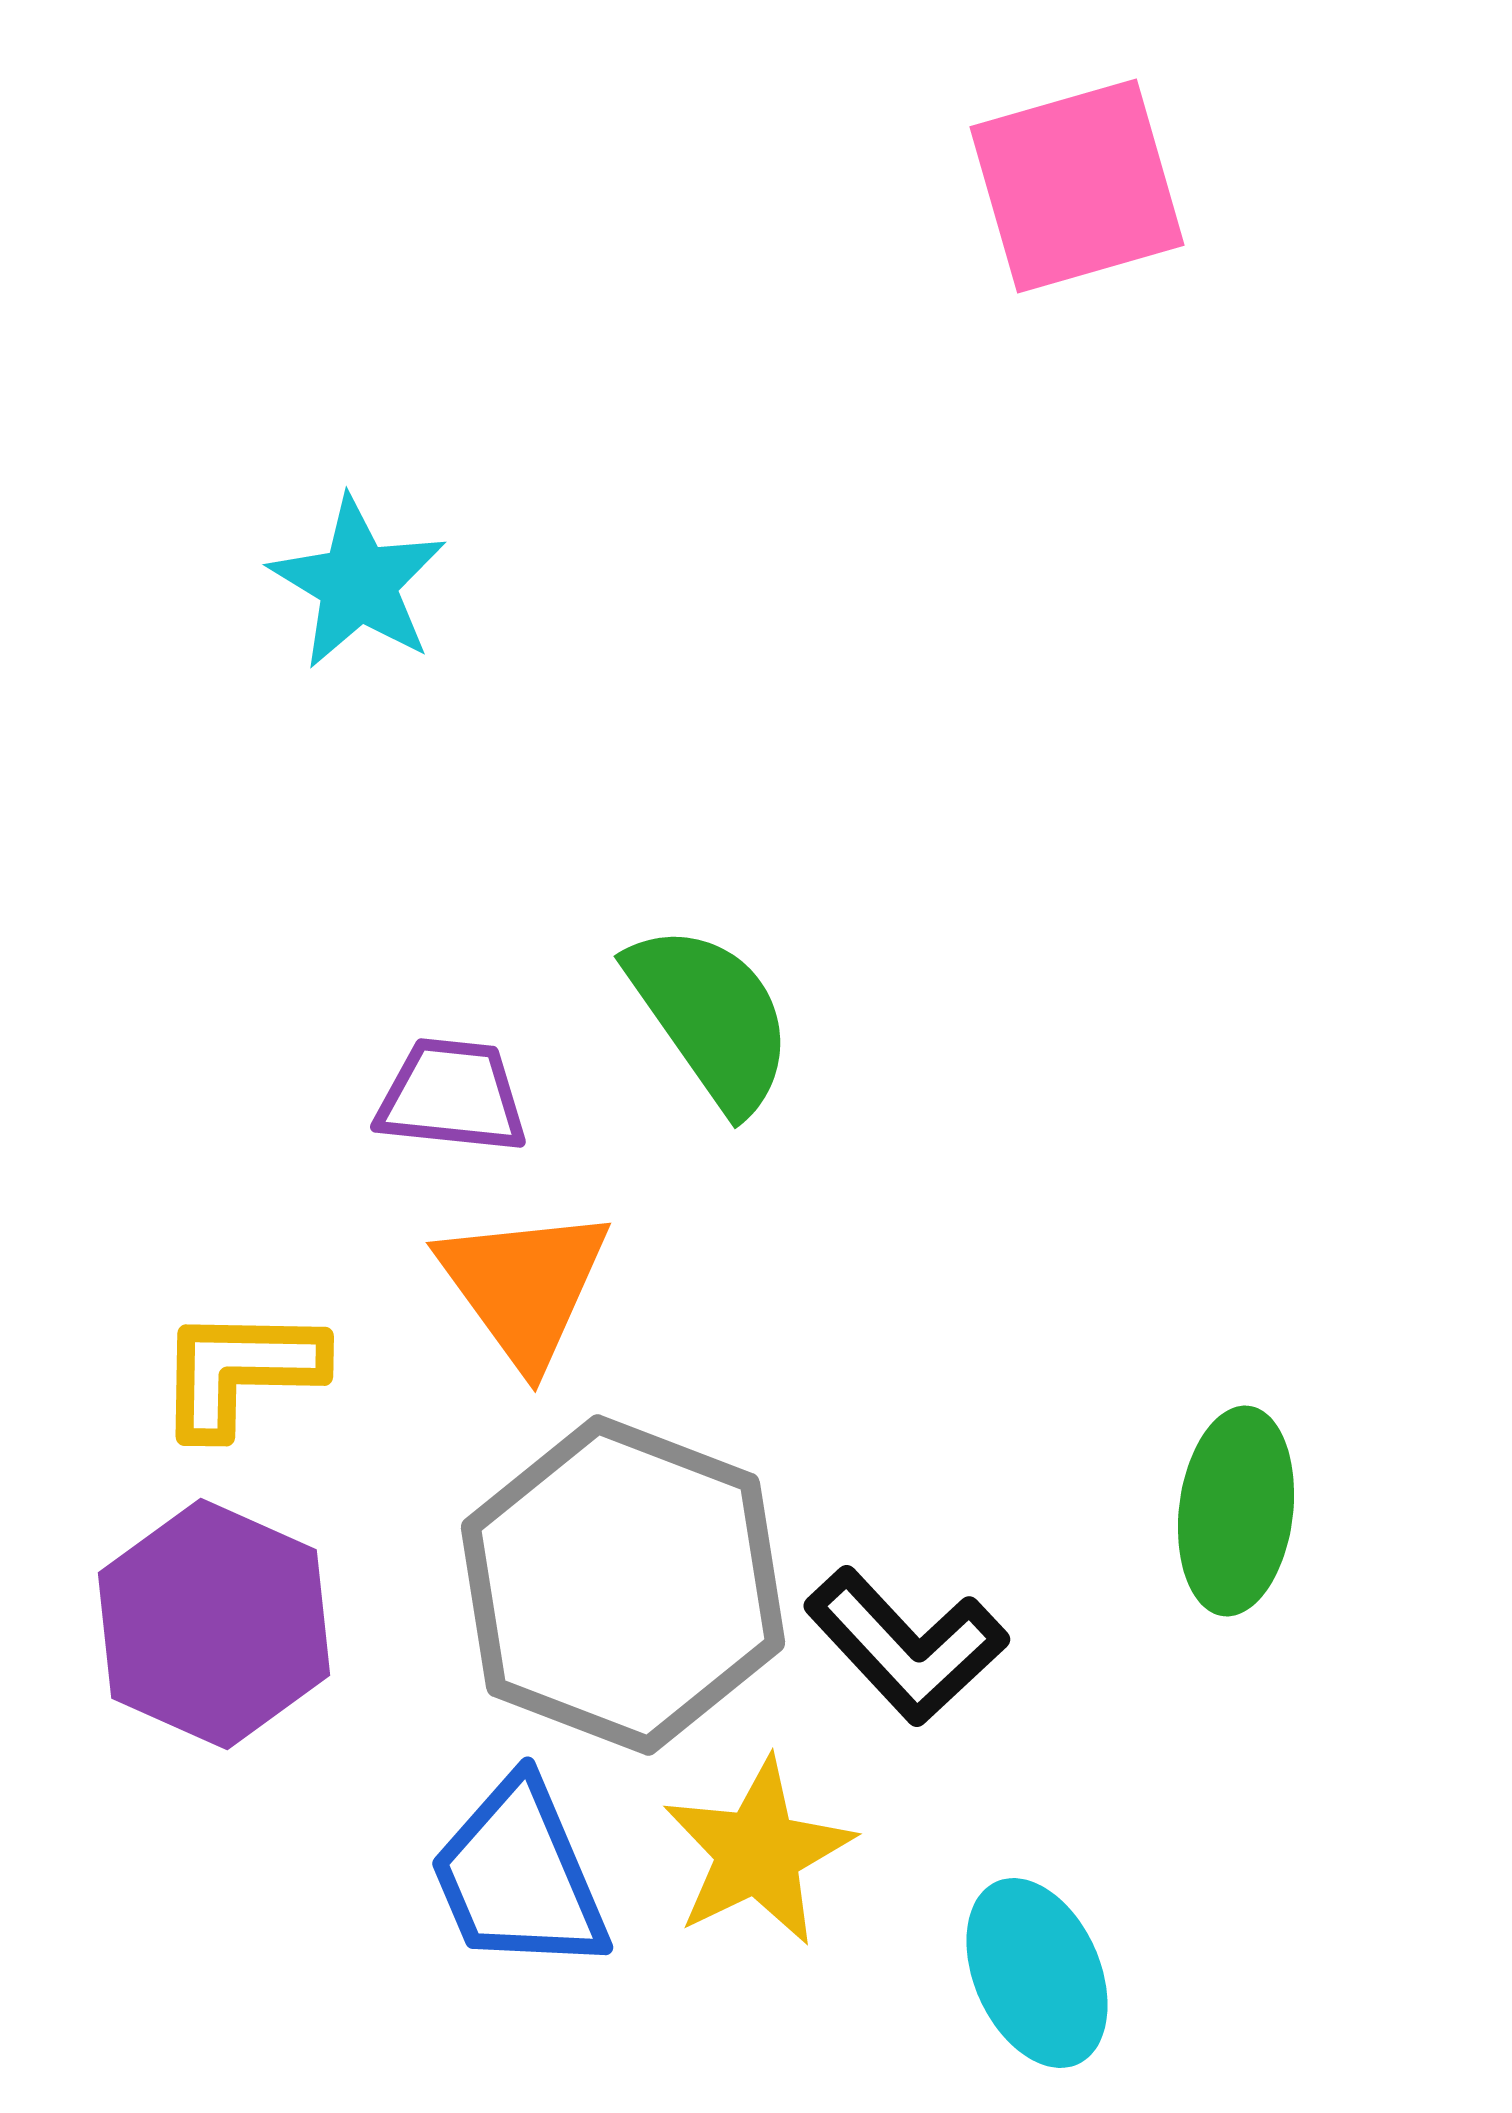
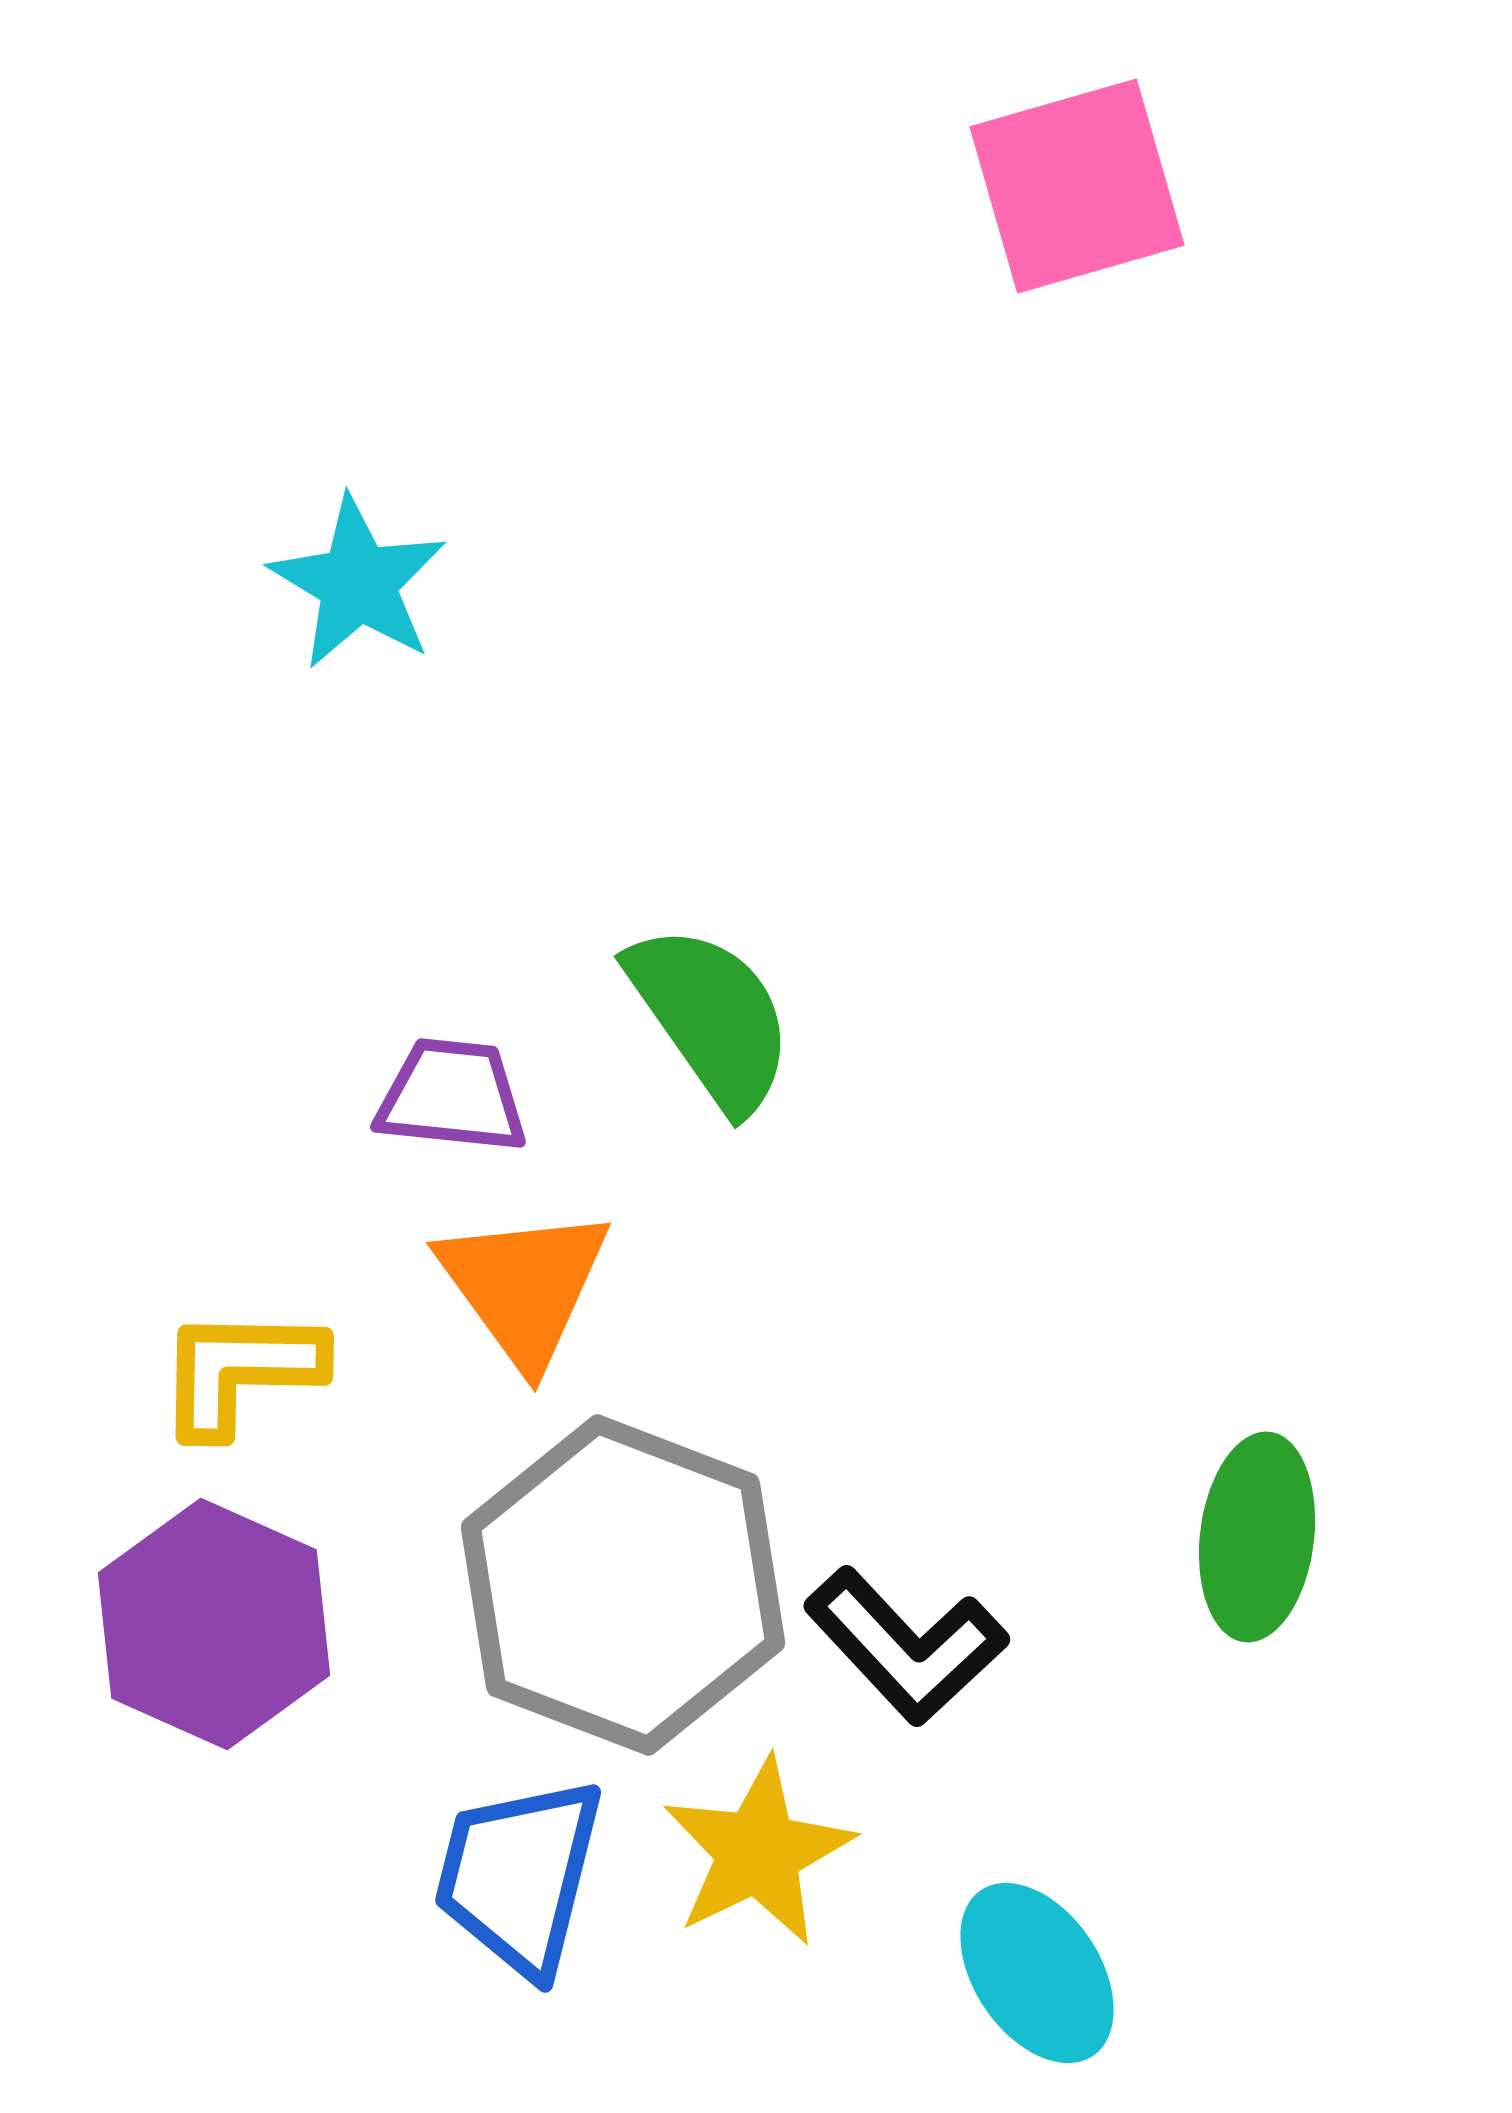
green ellipse: moved 21 px right, 26 px down
blue trapezoid: rotated 37 degrees clockwise
cyan ellipse: rotated 10 degrees counterclockwise
